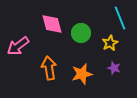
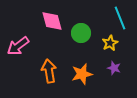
pink diamond: moved 3 px up
orange arrow: moved 3 px down
